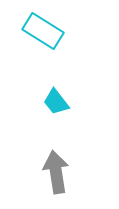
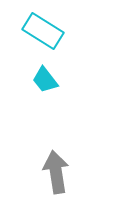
cyan trapezoid: moved 11 px left, 22 px up
